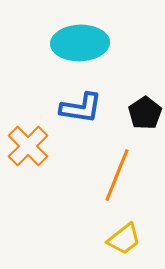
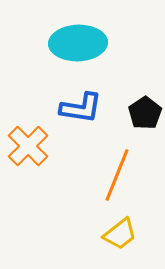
cyan ellipse: moved 2 px left
yellow trapezoid: moved 4 px left, 5 px up
